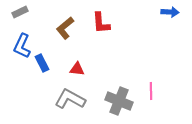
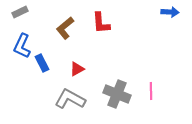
red triangle: rotated 35 degrees counterclockwise
gray cross: moved 2 px left, 7 px up
